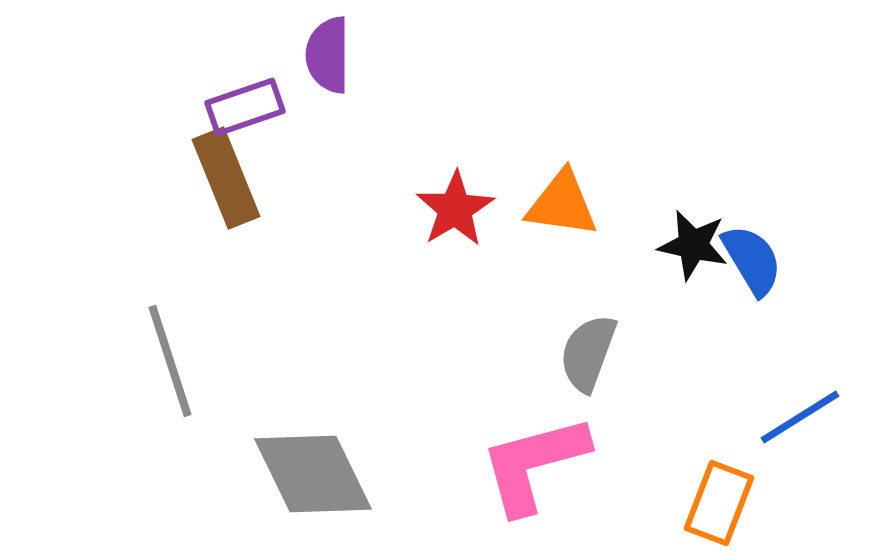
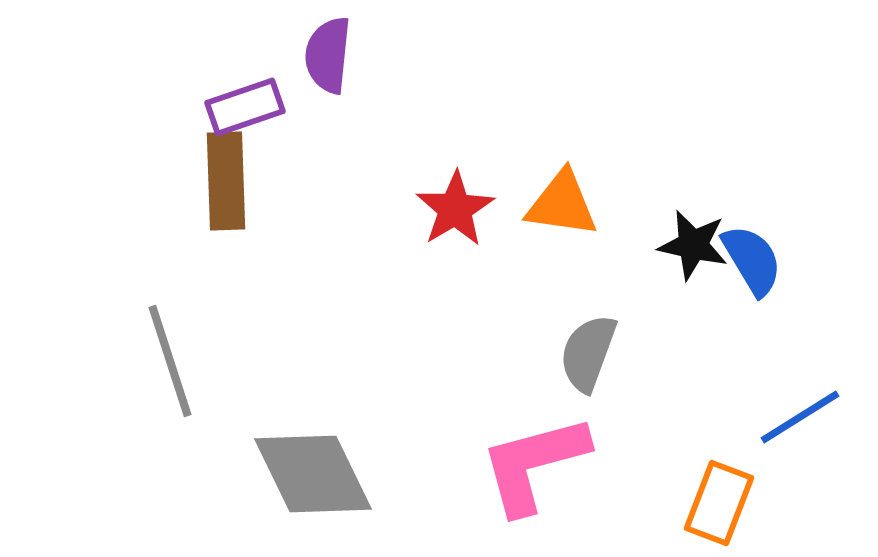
purple semicircle: rotated 6 degrees clockwise
brown rectangle: moved 3 px down; rotated 20 degrees clockwise
